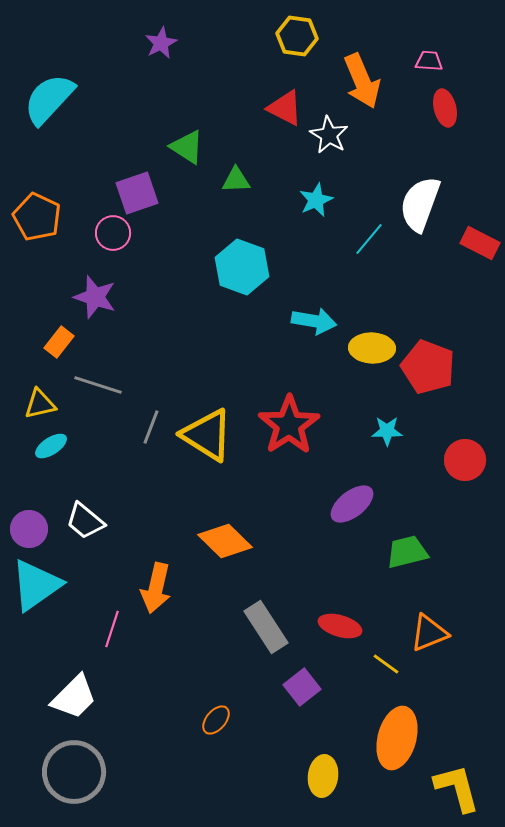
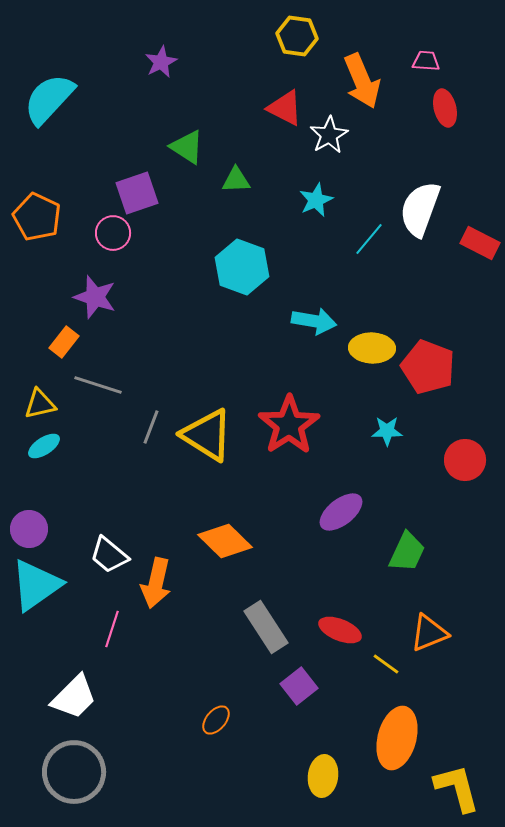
purple star at (161, 43): moved 19 px down
pink trapezoid at (429, 61): moved 3 px left
white star at (329, 135): rotated 12 degrees clockwise
white semicircle at (420, 204): moved 5 px down
orange rectangle at (59, 342): moved 5 px right
cyan ellipse at (51, 446): moved 7 px left
purple ellipse at (352, 504): moved 11 px left, 8 px down
white trapezoid at (85, 521): moved 24 px right, 34 px down
green trapezoid at (407, 552): rotated 129 degrees clockwise
orange arrow at (156, 588): moved 5 px up
red ellipse at (340, 626): moved 4 px down; rotated 6 degrees clockwise
purple square at (302, 687): moved 3 px left, 1 px up
